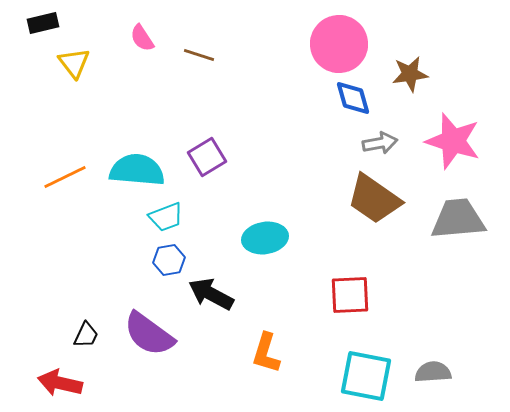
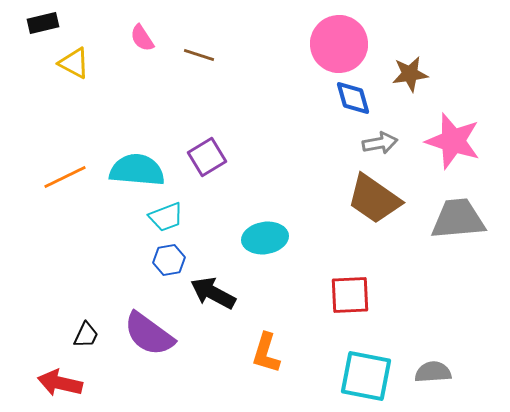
yellow triangle: rotated 24 degrees counterclockwise
black arrow: moved 2 px right, 1 px up
